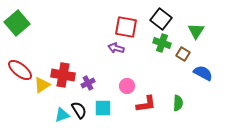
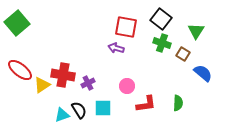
blue semicircle: rotated 12 degrees clockwise
